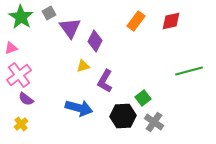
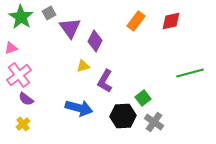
green line: moved 1 px right, 2 px down
yellow cross: moved 2 px right
